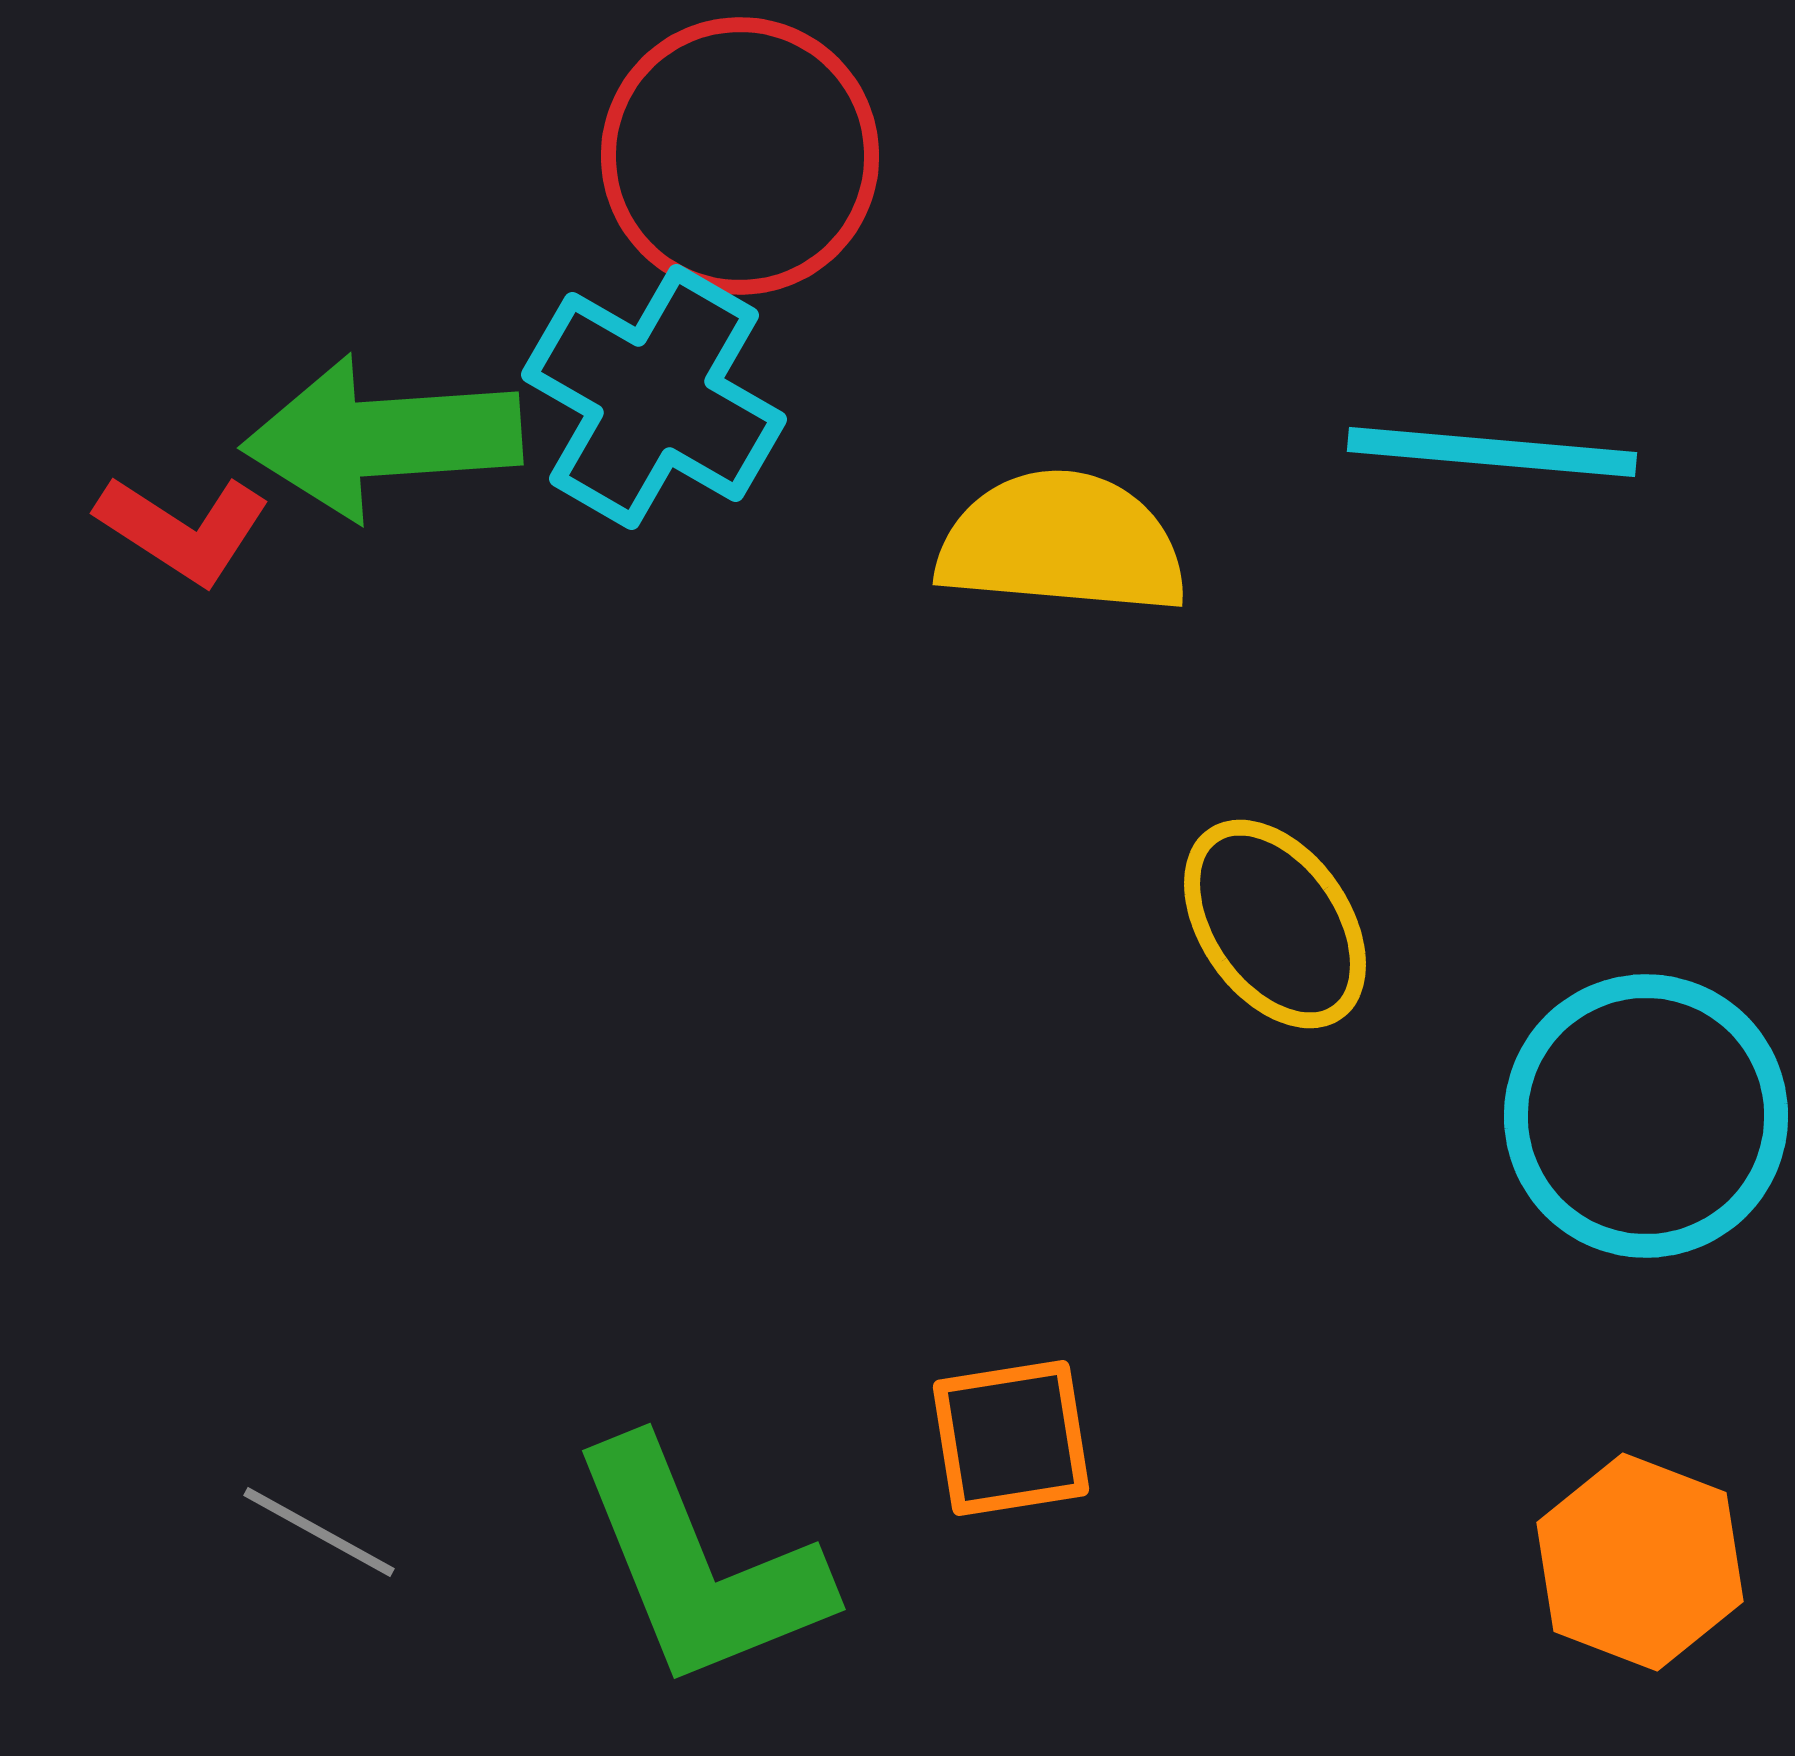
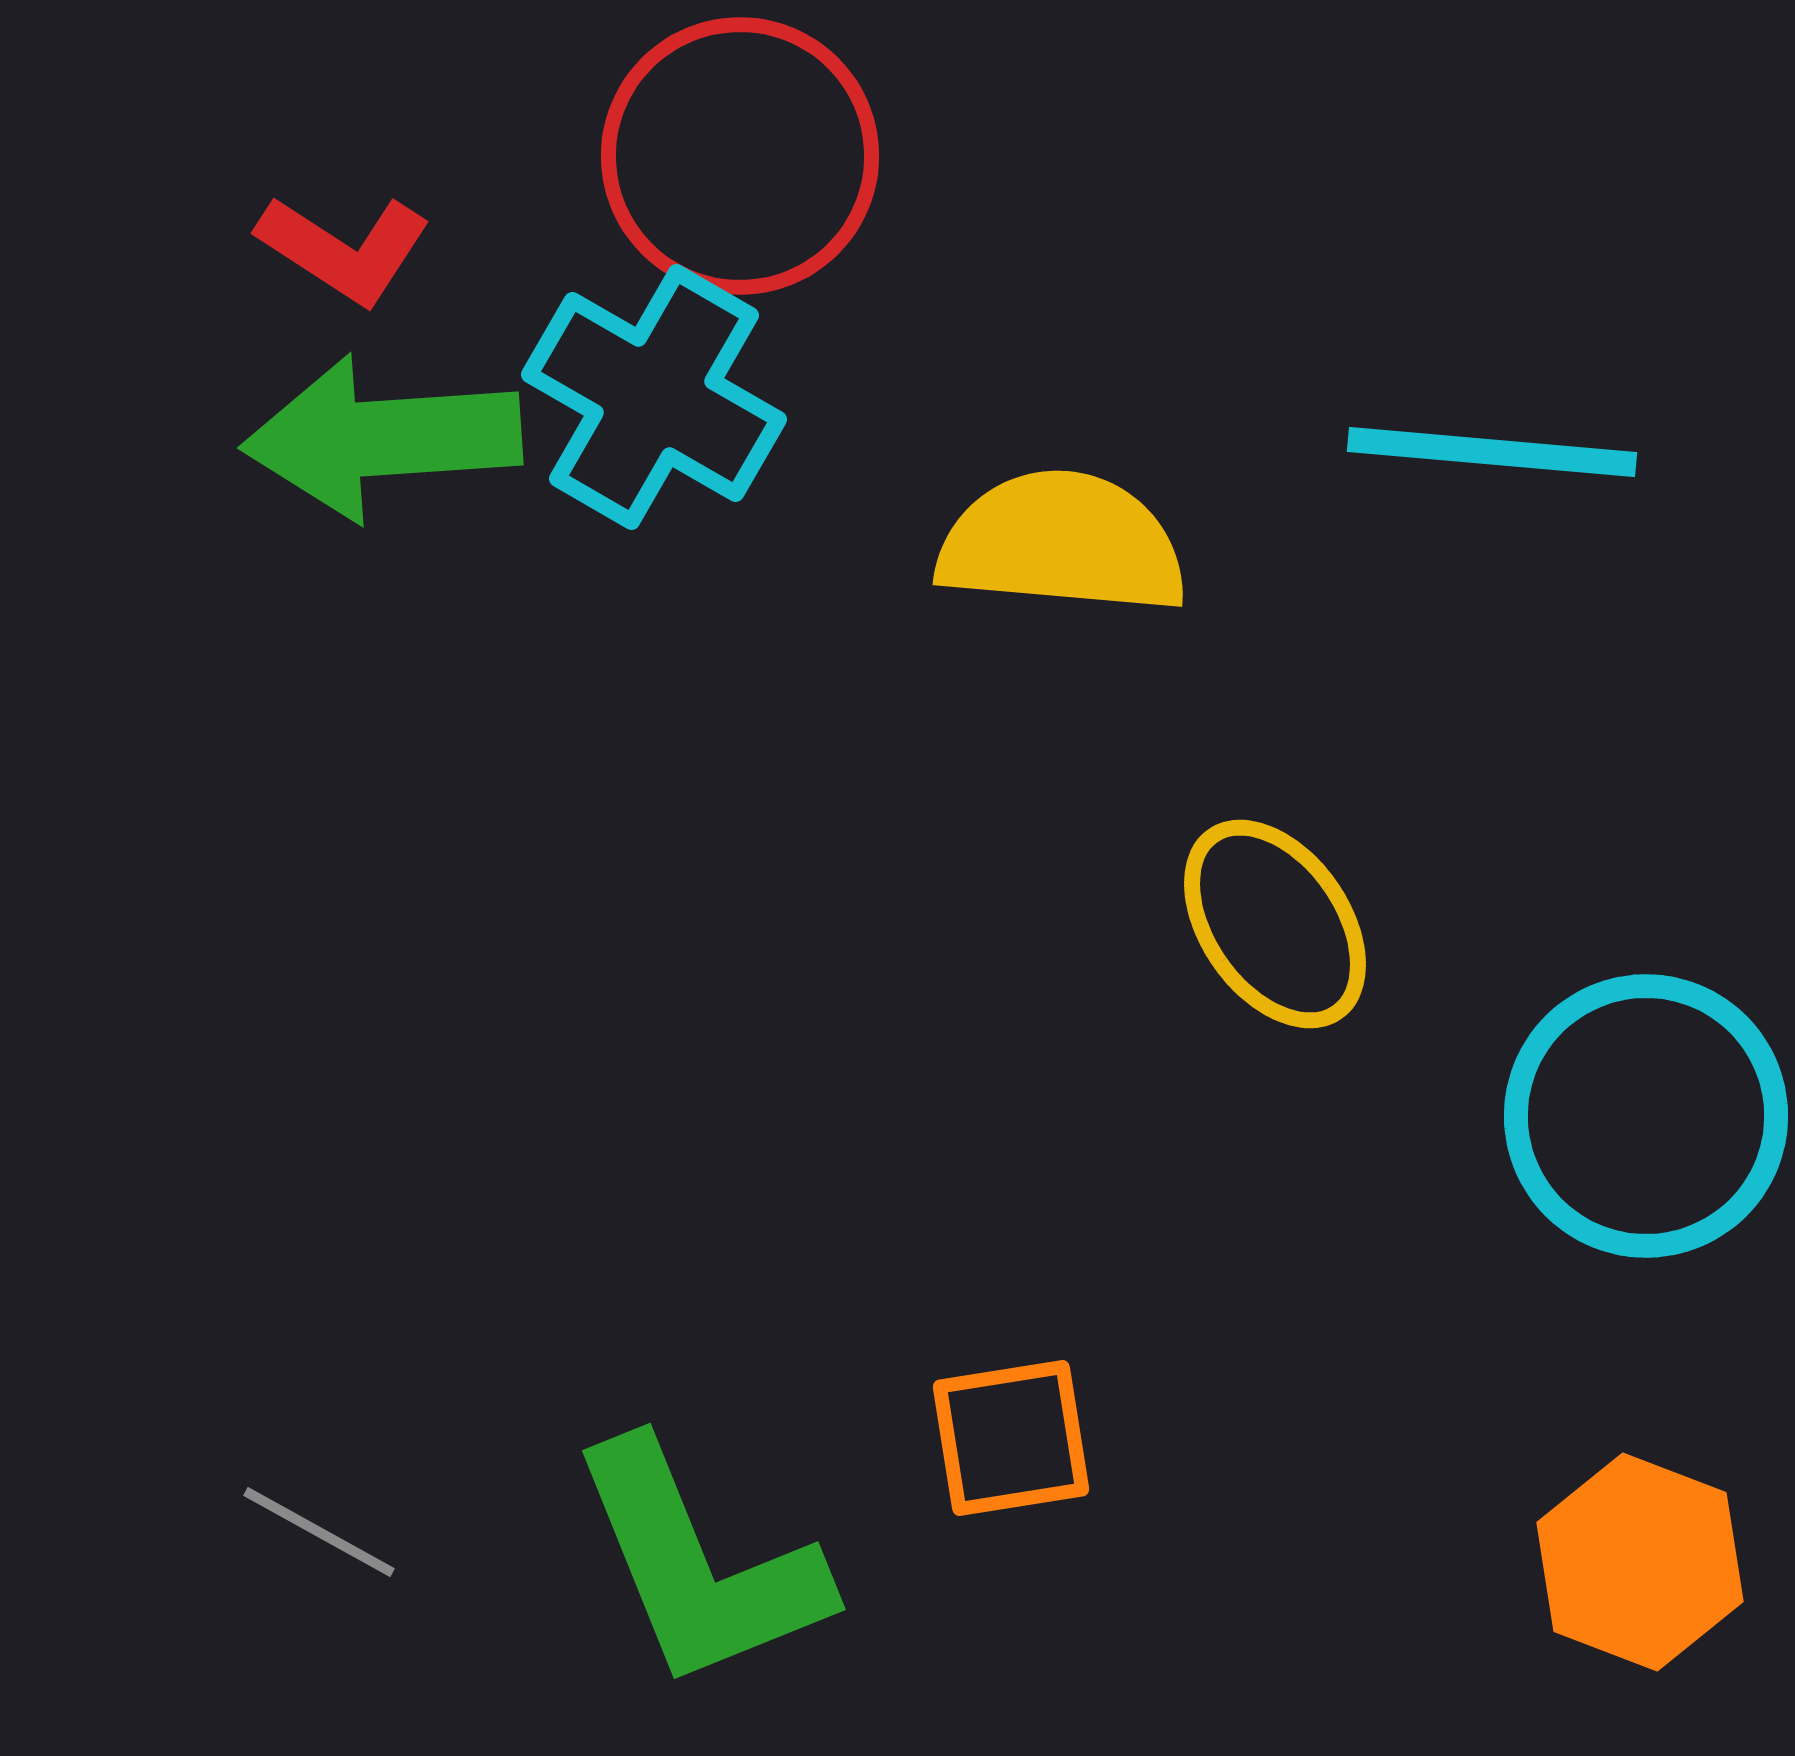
red L-shape: moved 161 px right, 280 px up
